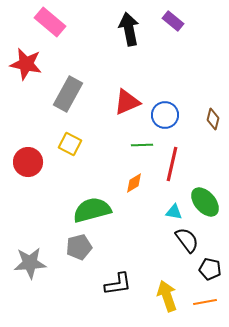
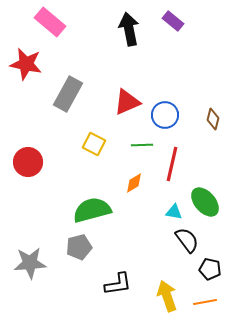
yellow square: moved 24 px right
